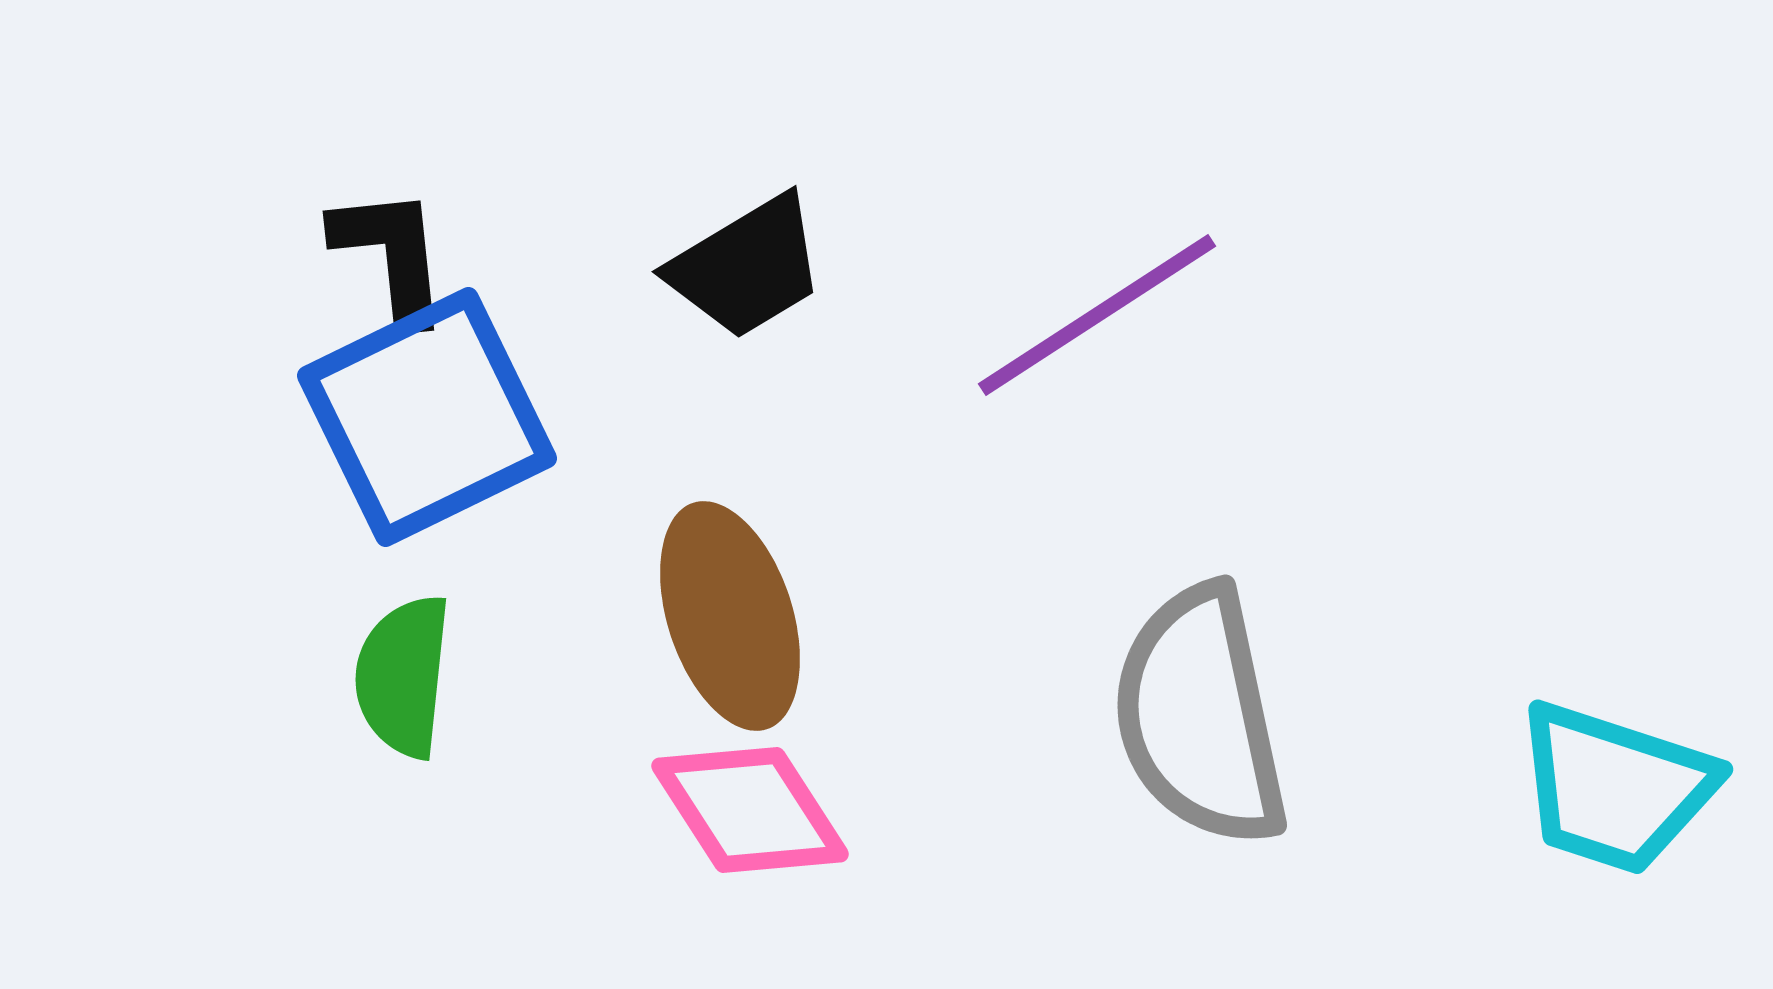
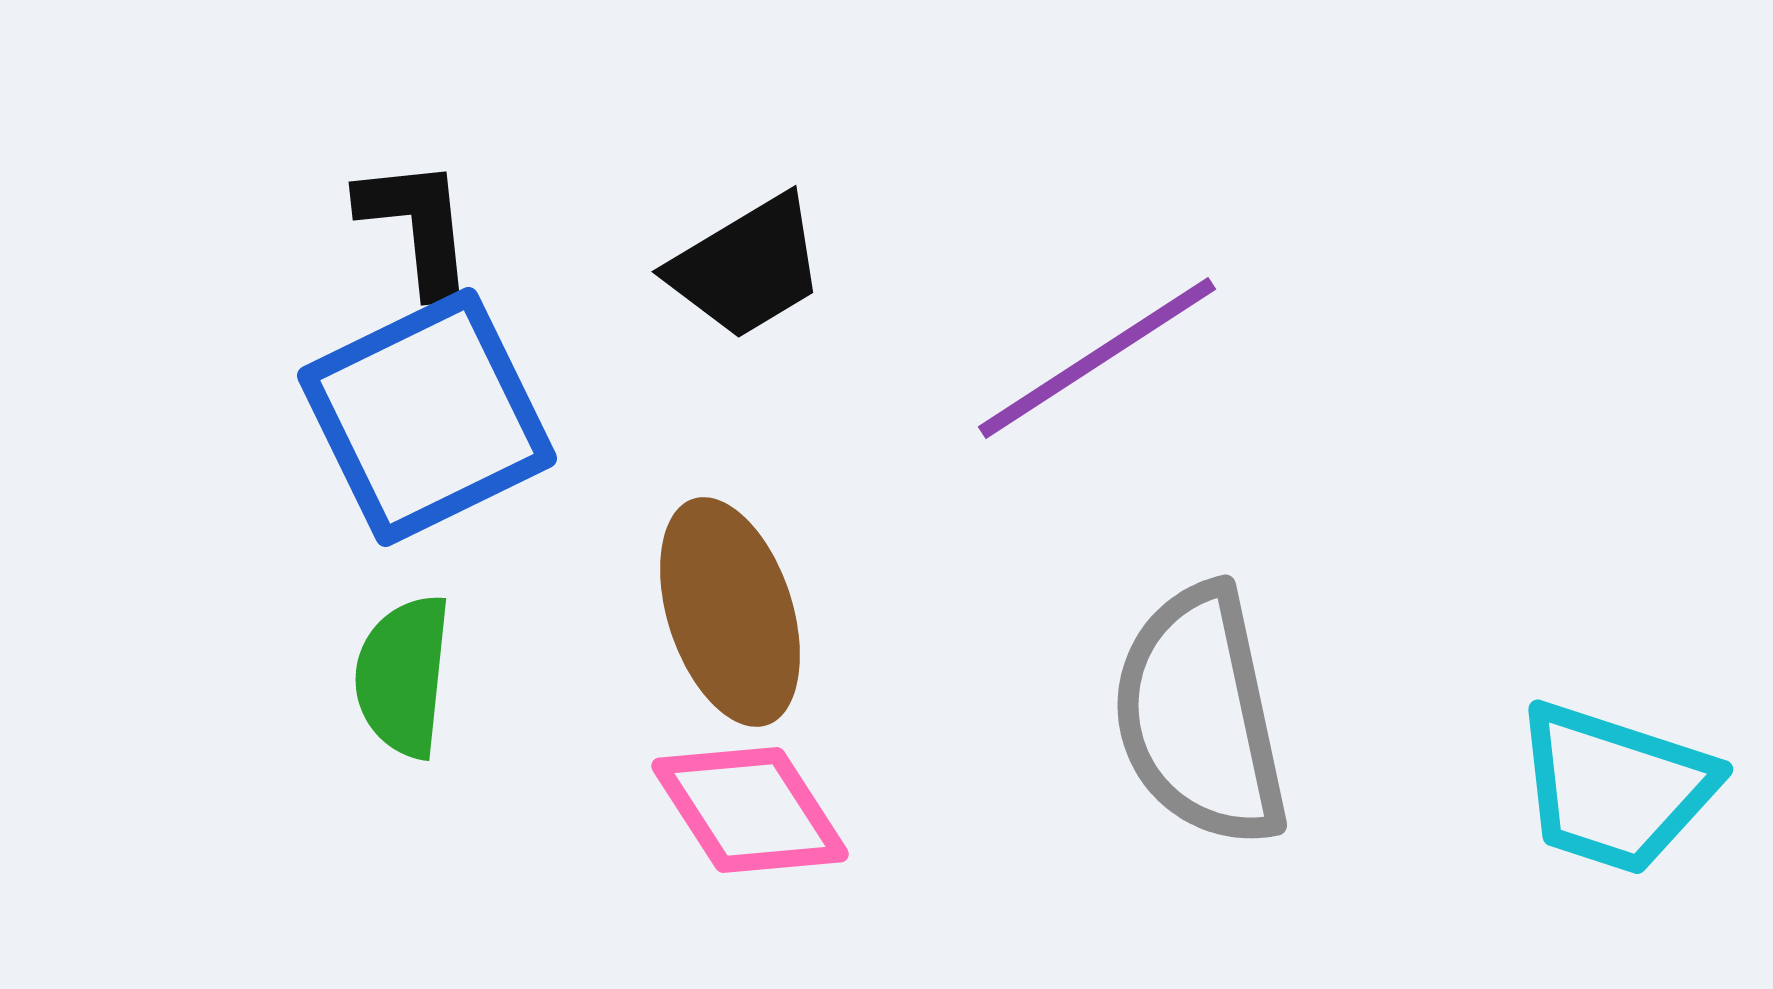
black L-shape: moved 26 px right, 29 px up
purple line: moved 43 px down
brown ellipse: moved 4 px up
